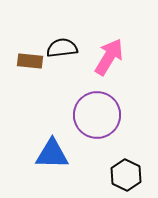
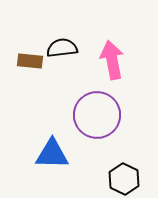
pink arrow: moved 3 px right, 3 px down; rotated 42 degrees counterclockwise
black hexagon: moved 2 px left, 4 px down
